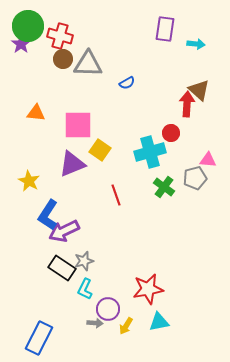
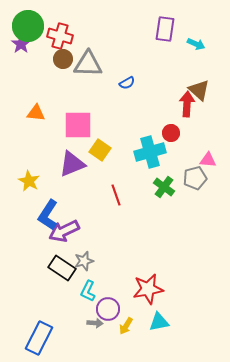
cyan arrow: rotated 18 degrees clockwise
cyan L-shape: moved 3 px right, 2 px down
